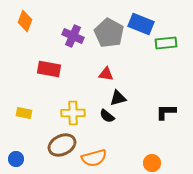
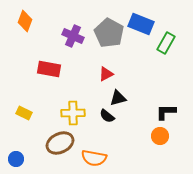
green rectangle: rotated 55 degrees counterclockwise
red triangle: rotated 35 degrees counterclockwise
yellow rectangle: rotated 14 degrees clockwise
brown ellipse: moved 2 px left, 2 px up
orange semicircle: rotated 25 degrees clockwise
orange circle: moved 8 px right, 27 px up
